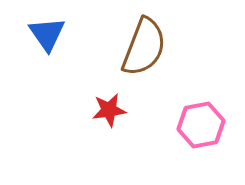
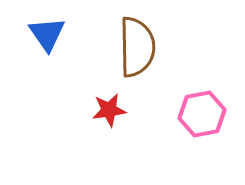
brown semicircle: moved 7 px left; rotated 22 degrees counterclockwise
pink hexagon: moved 1 px right, 11 px up
